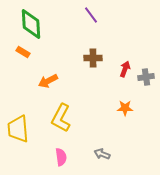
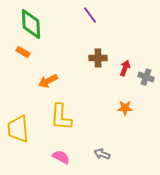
purple line: moved 1 px left
brown cross: moved 5 px right
red arrow: moved 1 px up
gray cross: rotated 28 degrees clockwise
yellow L-shape: moved 1 px up; rotated 24 degrees counterclockwise
pink semicircle: rotated 54 degrees counterclockwise
